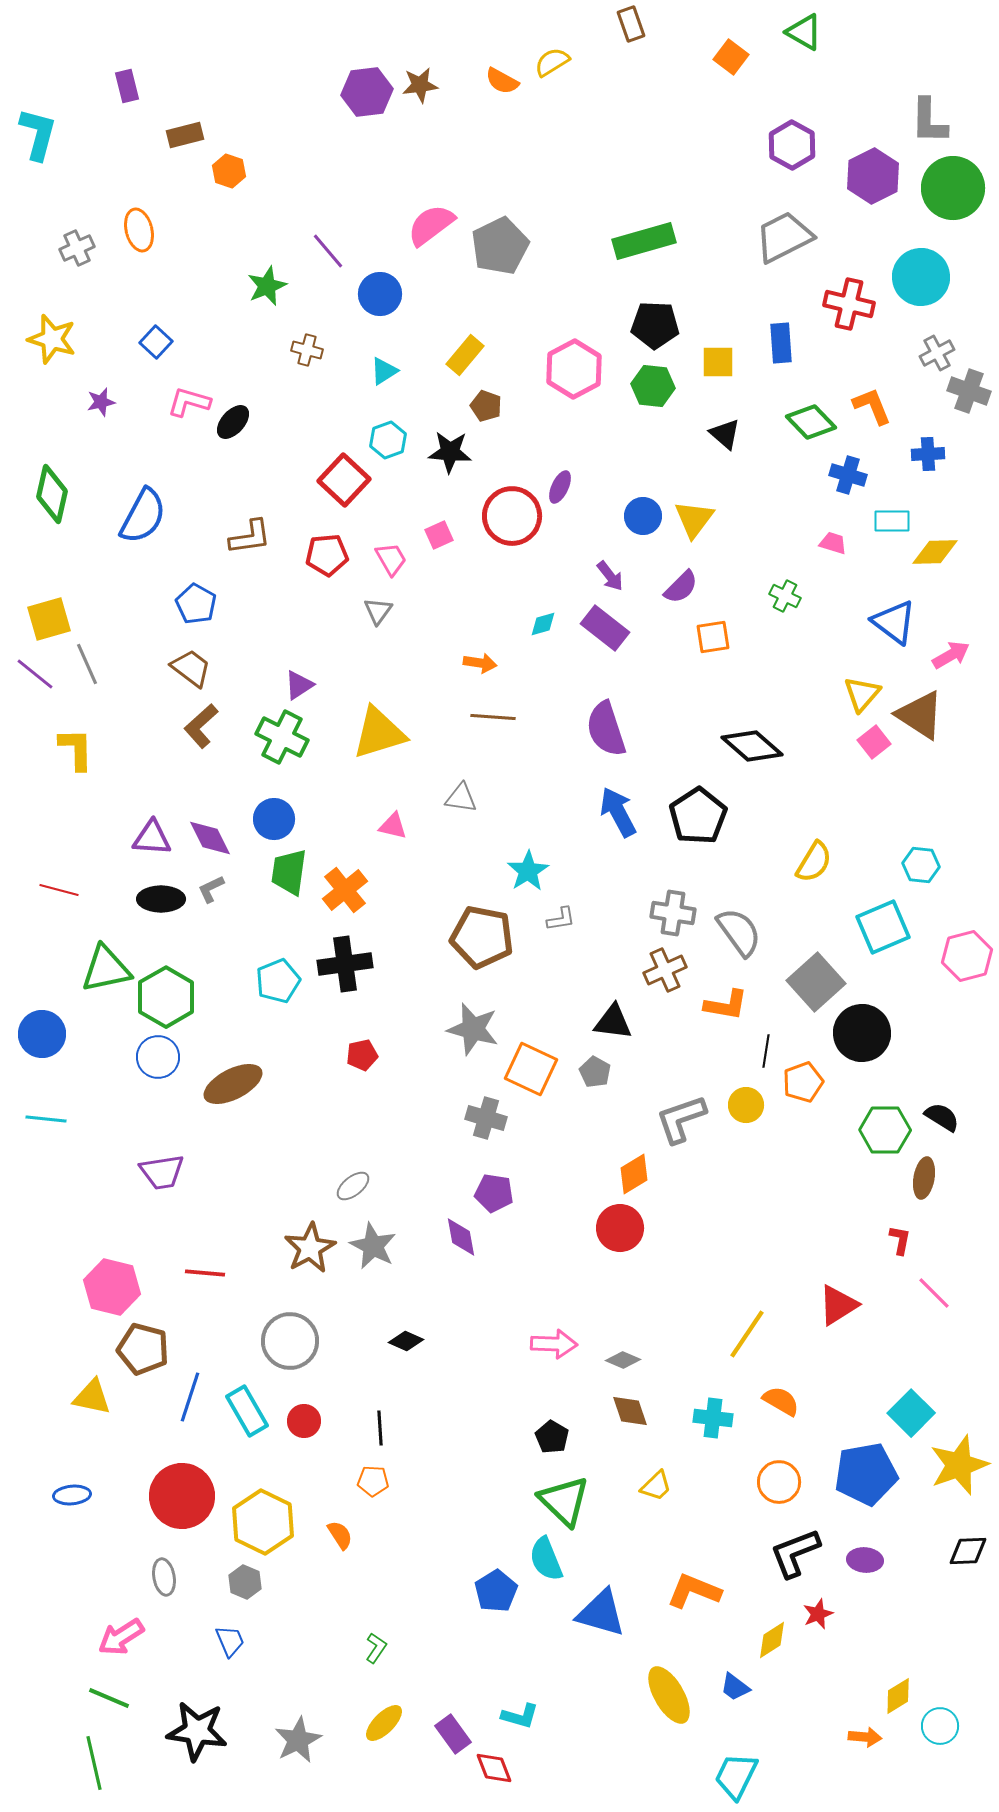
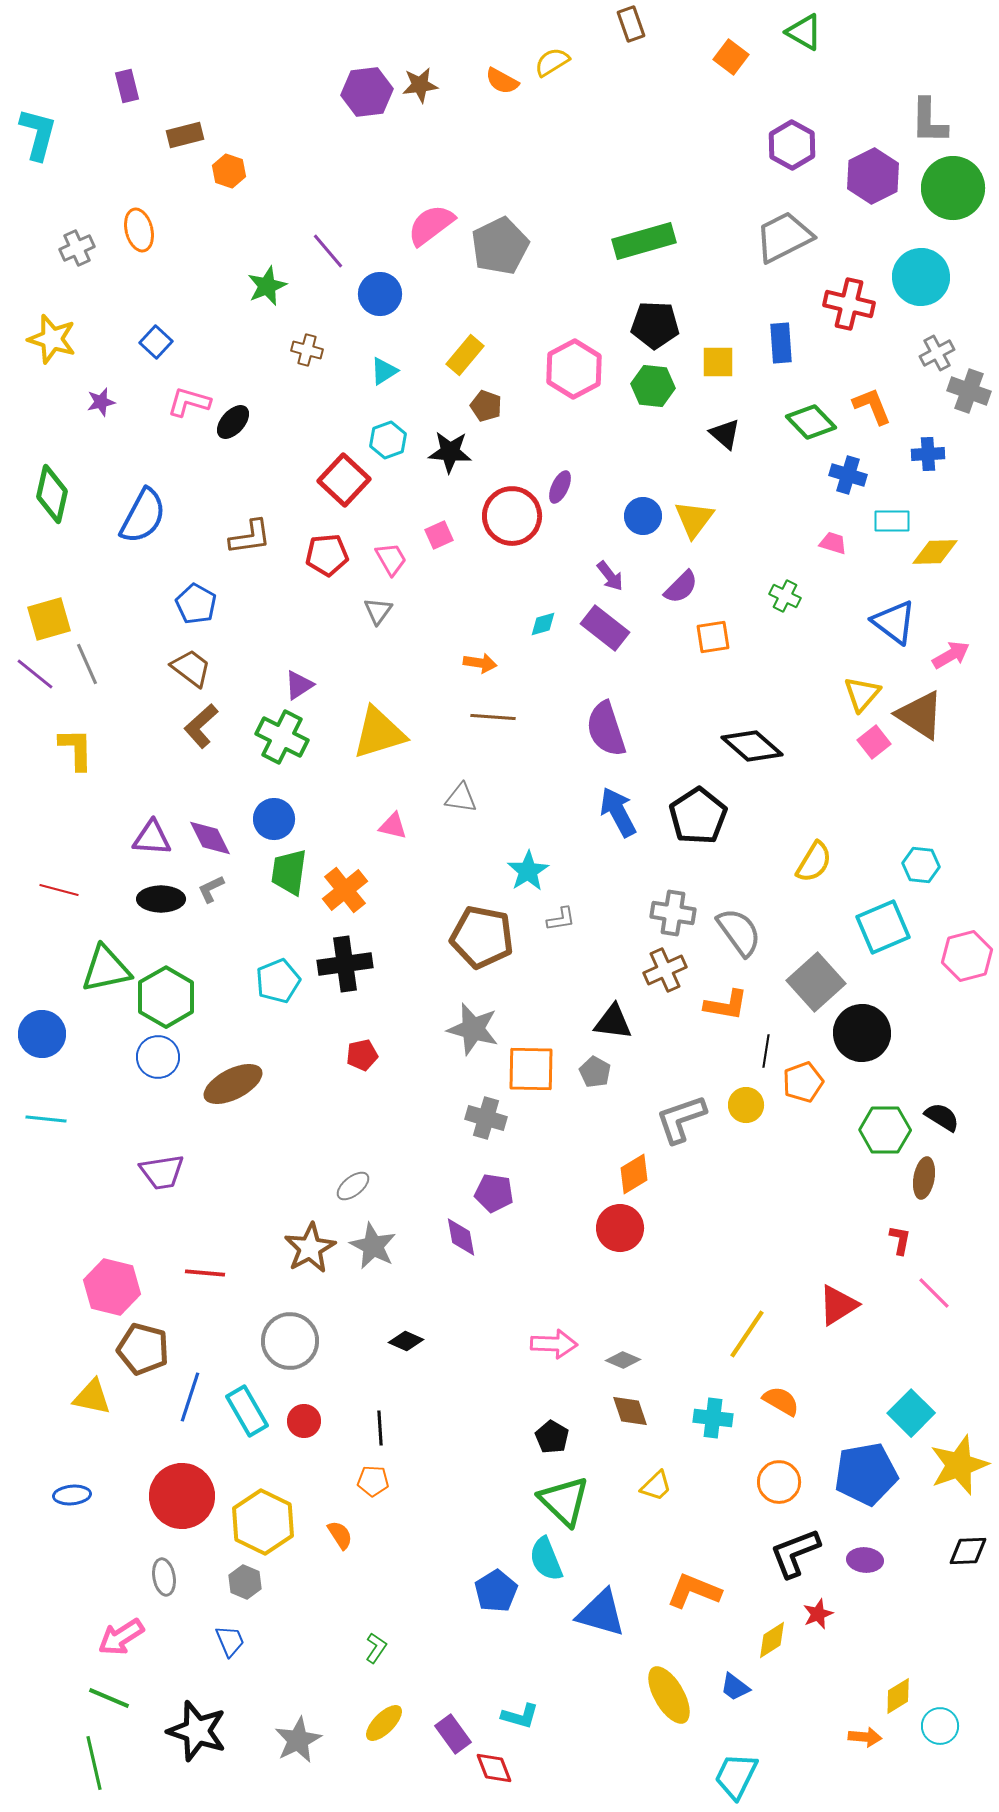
orange square at (531, 1069): rotated 24 degrees counterclockwise
black star at (197, 1731): rotated 10 degrees clockwise
